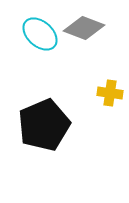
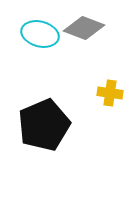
cyan ellipse: rotated 27 degrees counterclockwise
